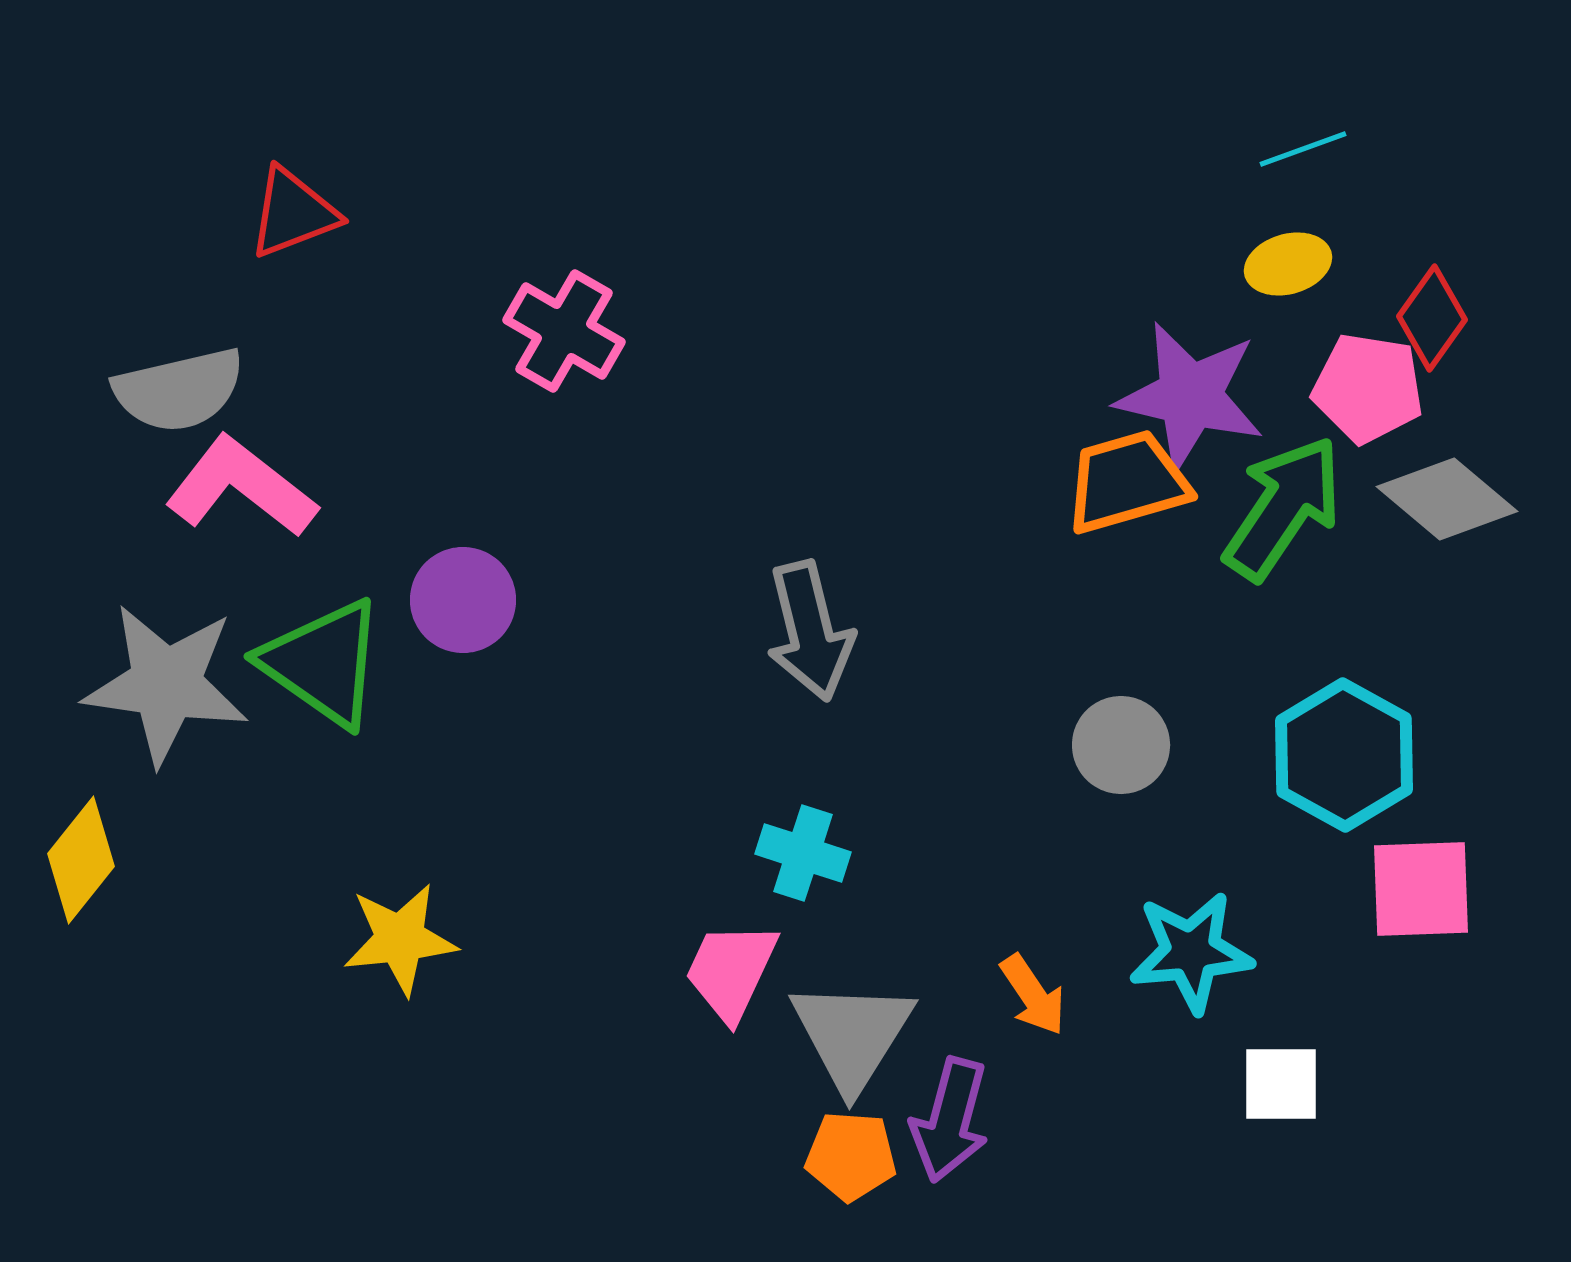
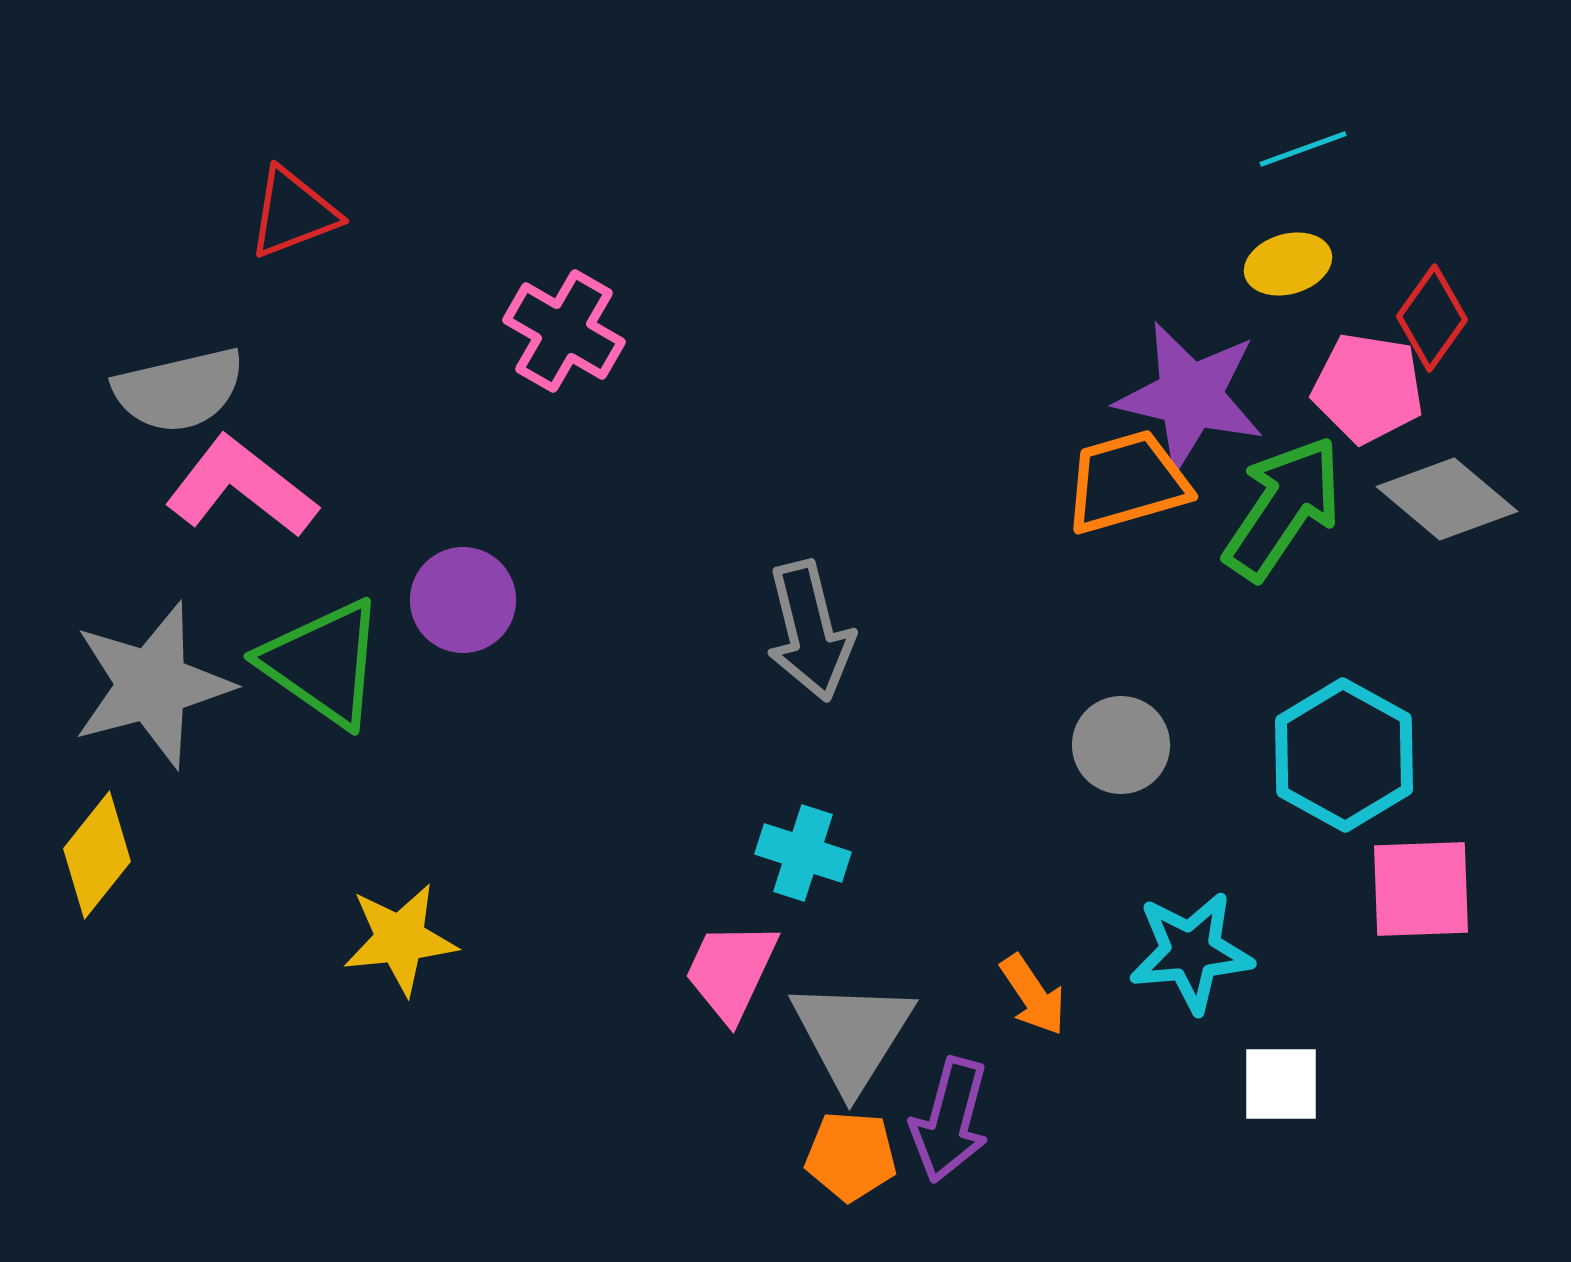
gray star: moved 14 px left, 1 px down; rotated 23 degrees counterclockwise
yellow diamond: moved 16 px right, 5 px up
